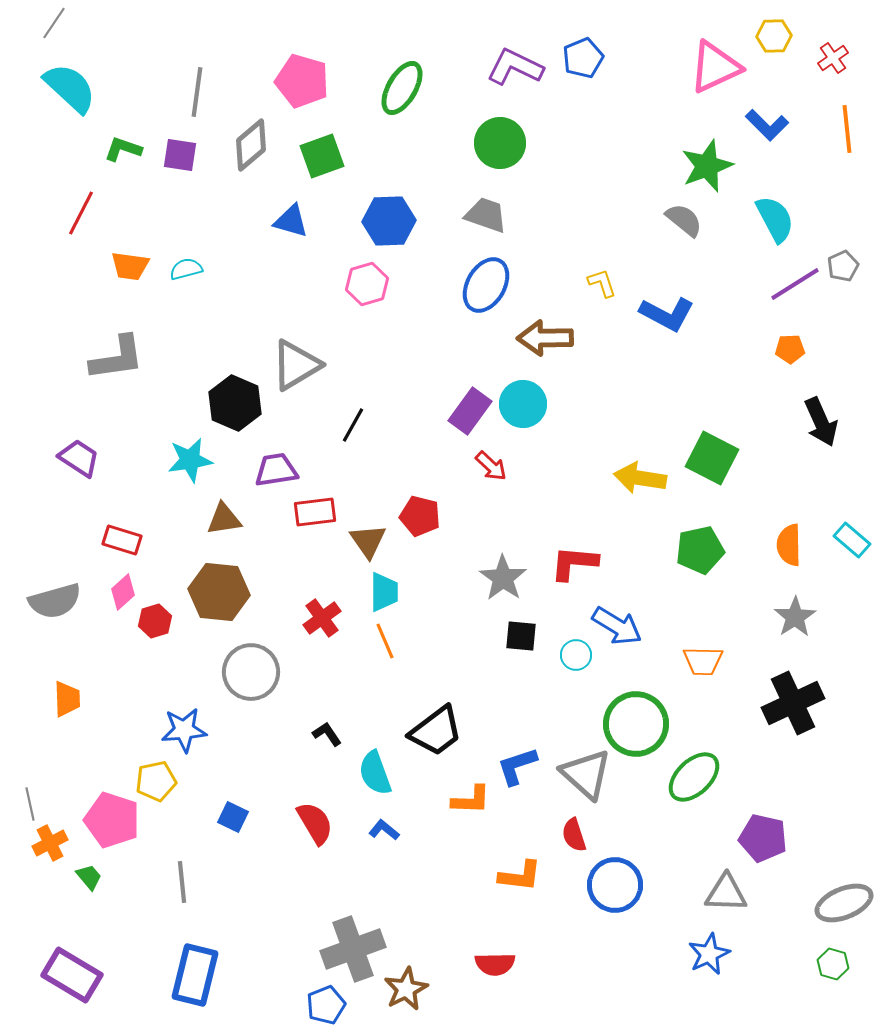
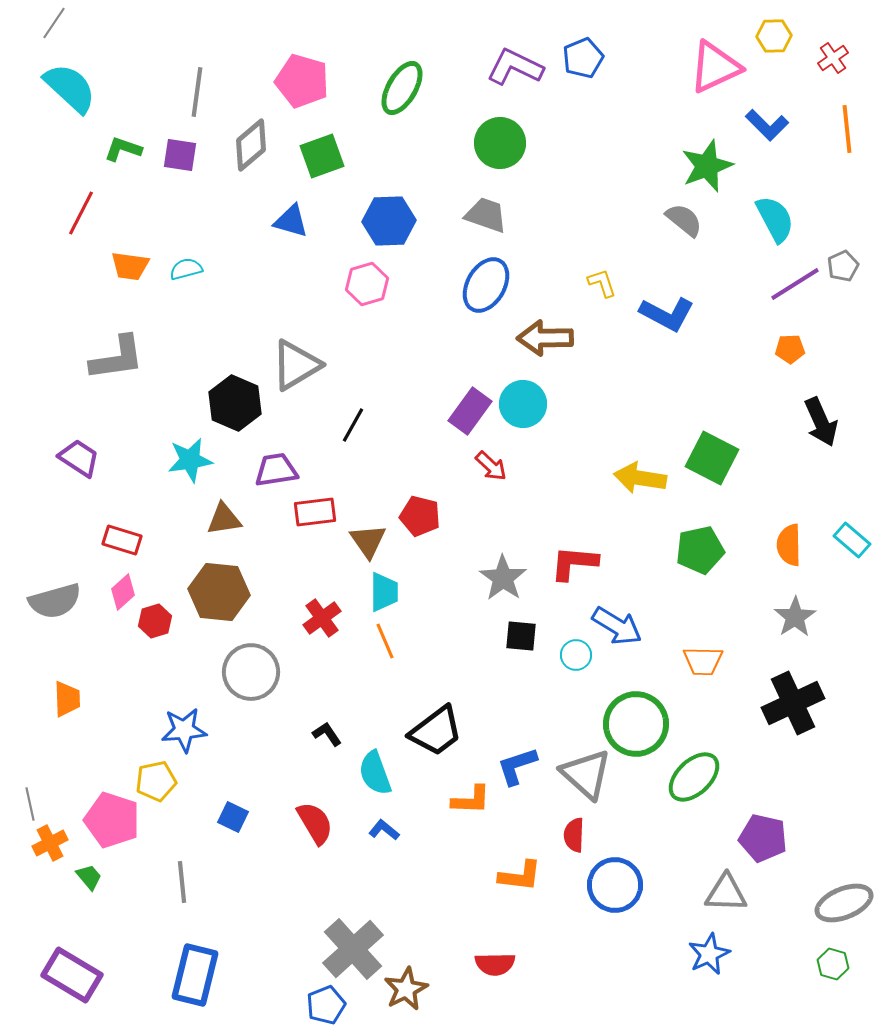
red semicircle at (574, 835): rotated 20 degrees clockwise
gray cross at (353, 949): rotated 22 degrees counterclockwise
